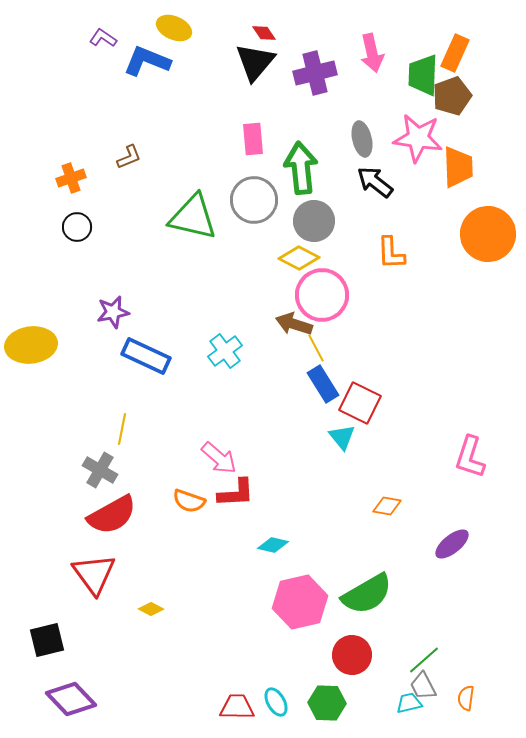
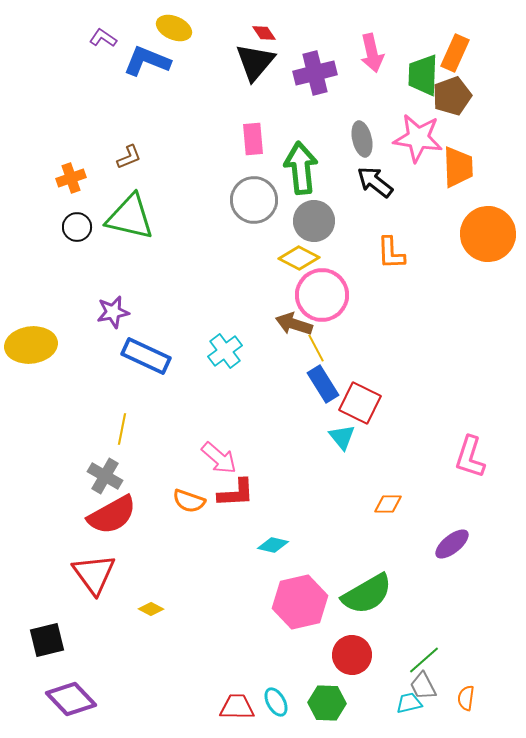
green triangle at (193, 217): moved 63 px left
gray cross at (100, 470): moved 5 px right, 6 px down
orange diamond at (387, 506): moved 1 px right, 2 px up; rotated 8 degrees counterclockwise
